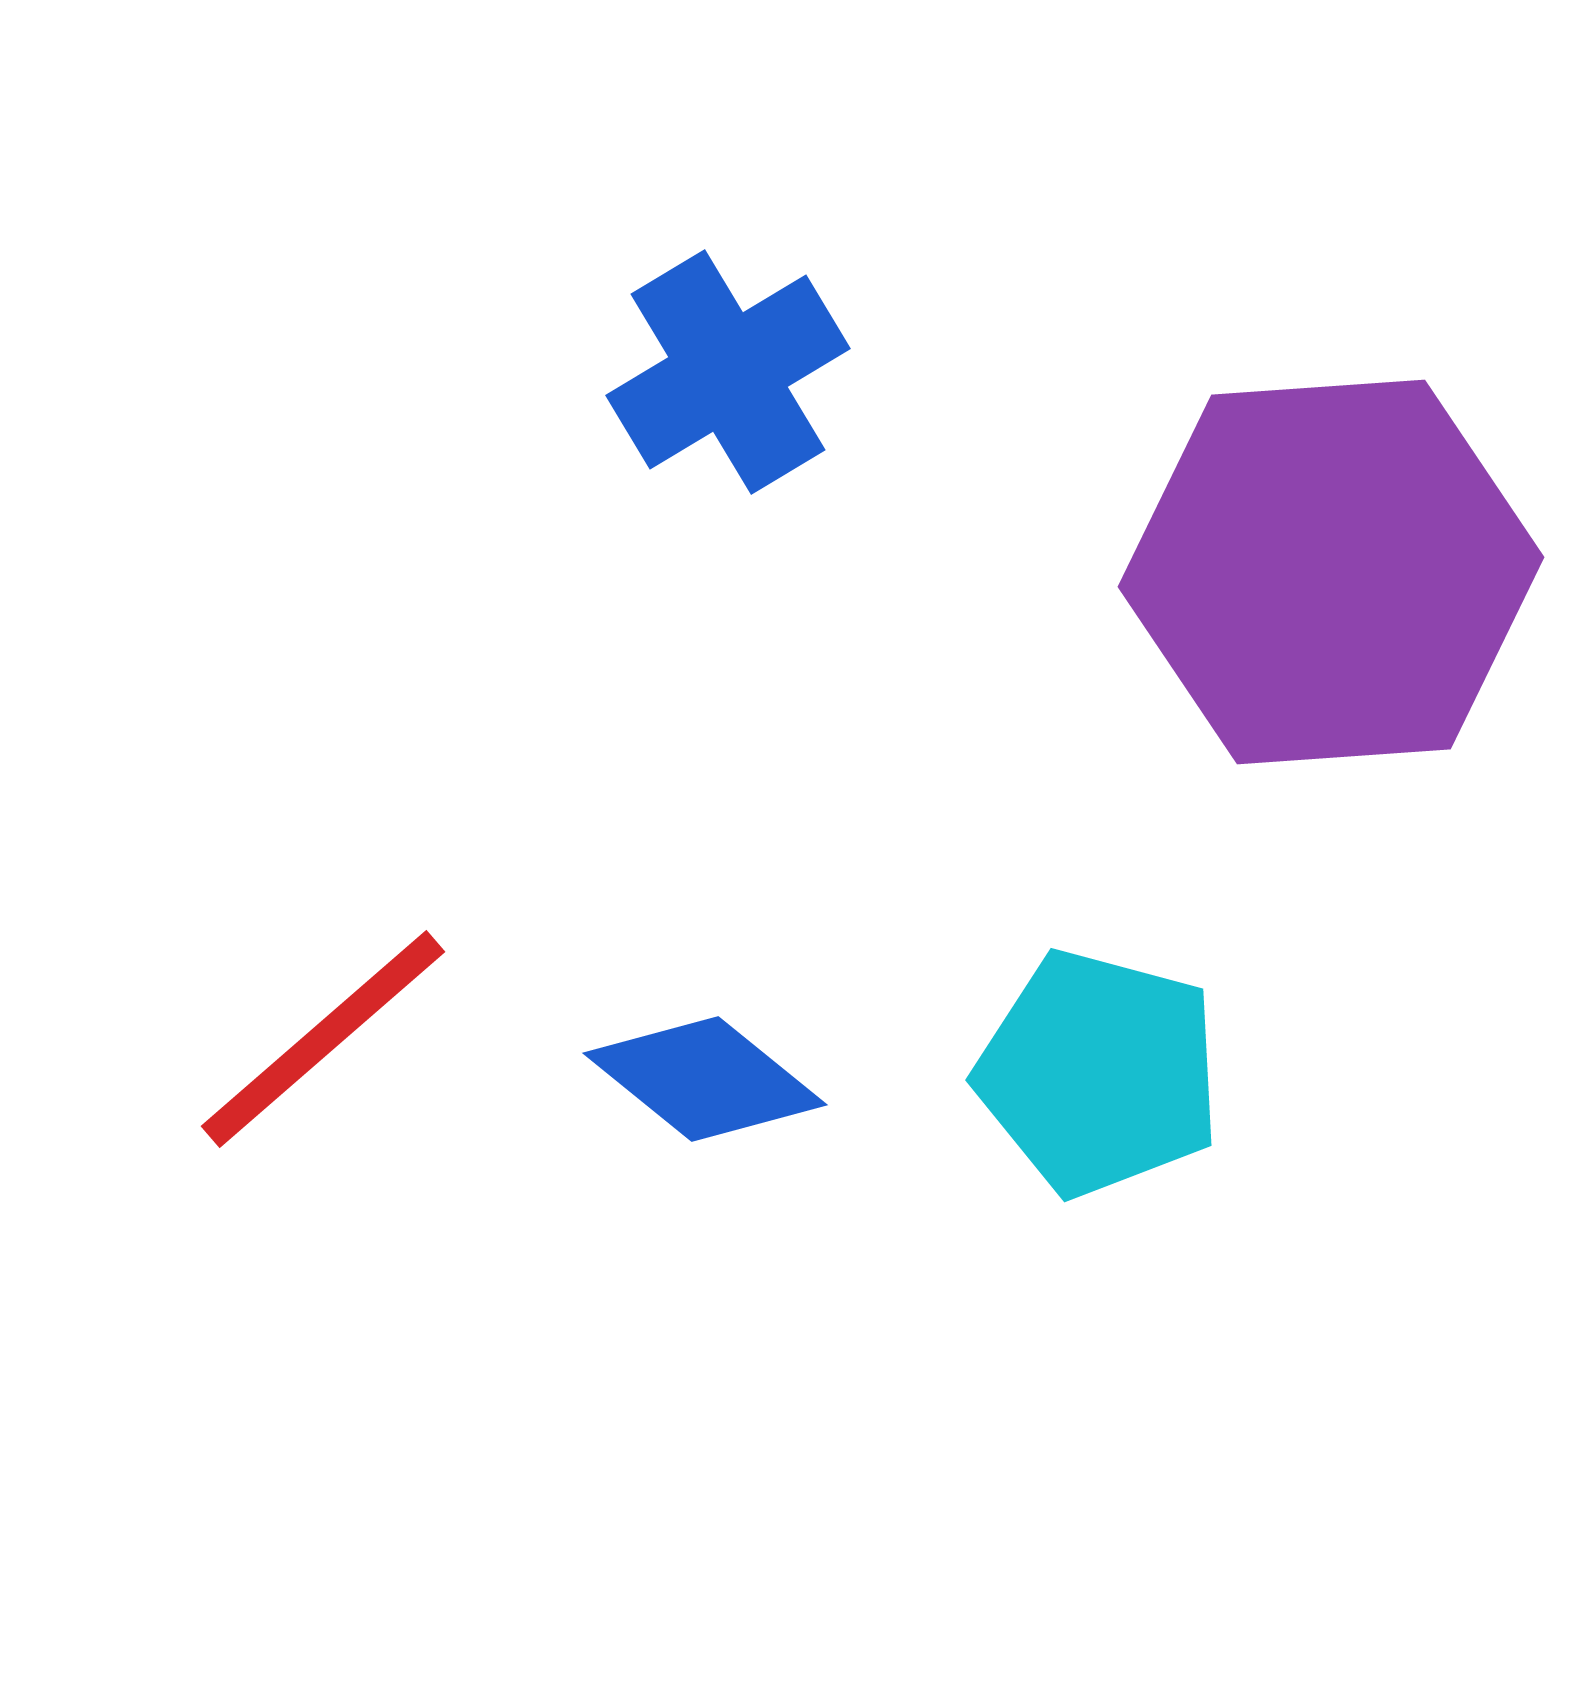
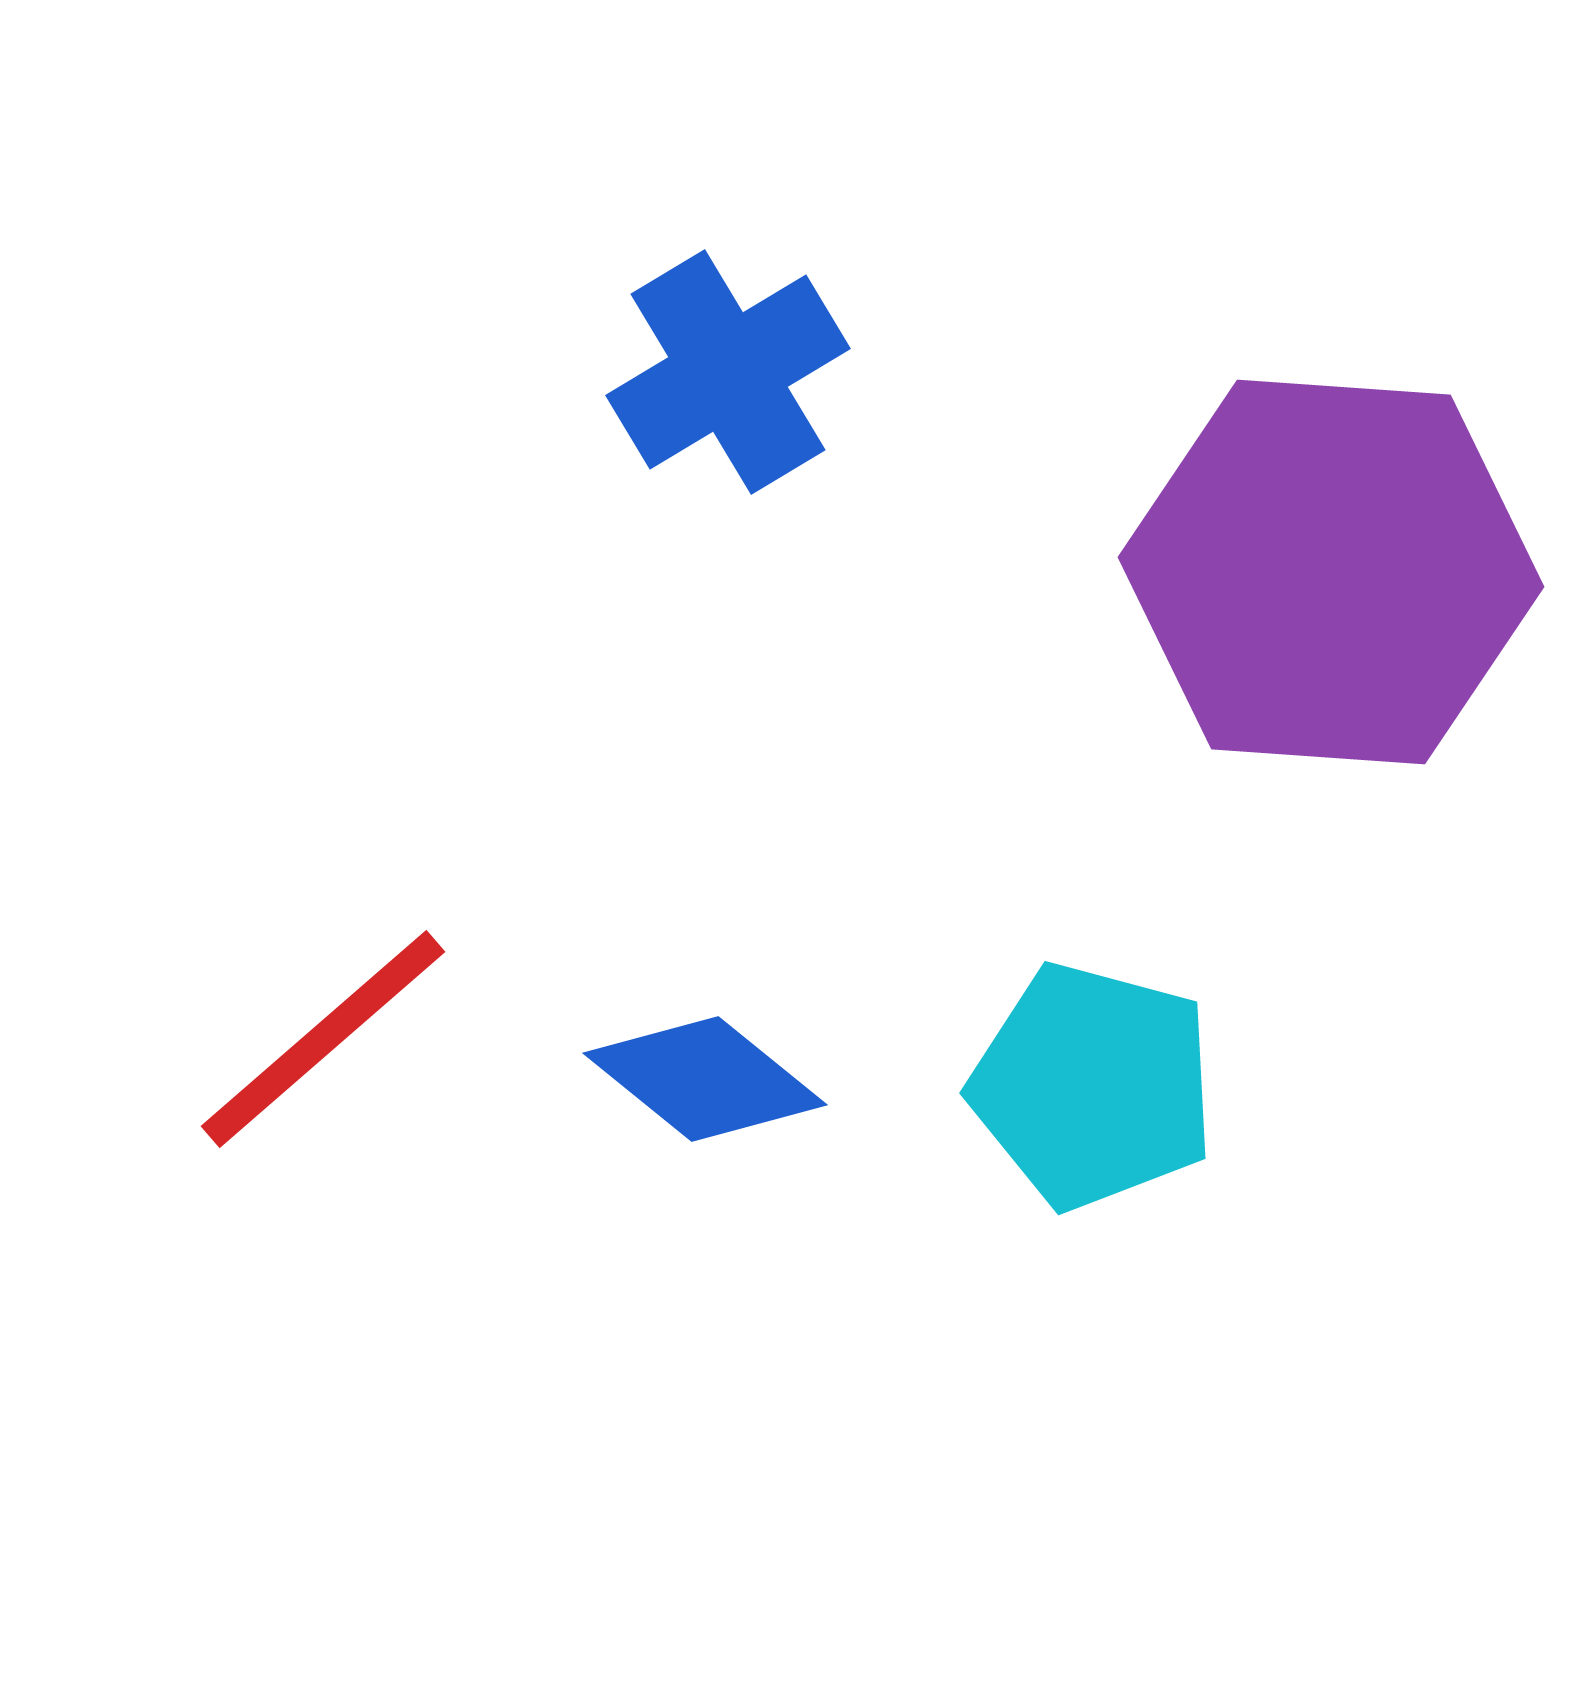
purple hexagon: rotated 8 degrees clockwise
cyan pentagon: moved 6 px left, 13 px down
